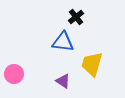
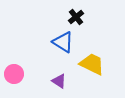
blue triangle: rotated 25 degrees clockwise
yellow trapezoid: rotated 100 degrees clockwise
purple triangle: moved 4 px left
